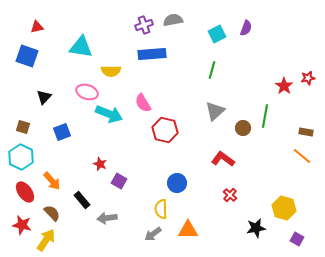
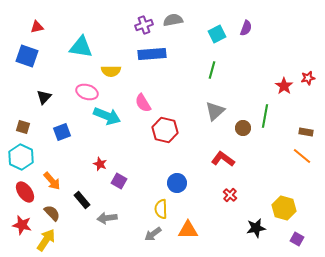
cyan arrow at (109, 114): moved 2 px left, 2 px down
